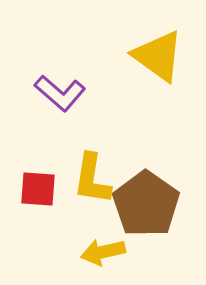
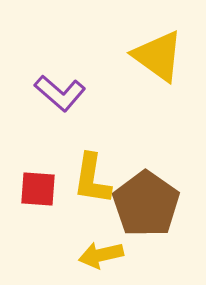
yellow arrow: moved 2 px left, 3 px down
